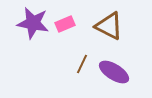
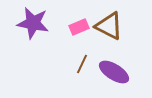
pink rectangle: moved 14 px right, 3 px down
